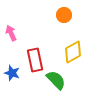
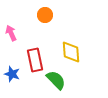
orange circle: moved 19 px left
yellow diamond: moved 2 px left; rotated 65 degrees counterclockwise
blue star: moved 1 px down
